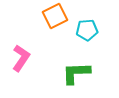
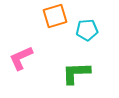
orange square: rotated 10 degrees clockwise
pink L-shape: rotated 148 degrees counterclockwise
